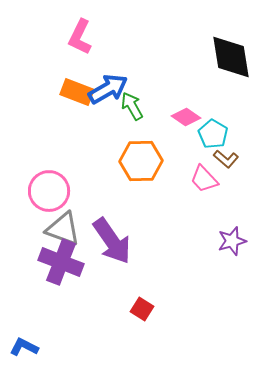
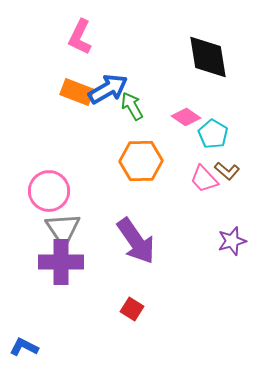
black diamond: moved 23 px left
brown L-shape: moved 1 px right, 12 px down
gray triangle: rotated 36 degrees clockwise
purple arrow: moved 24 px right
purple cross: rotated 21 degrees counterclockwise
red square: moved 10 px left
